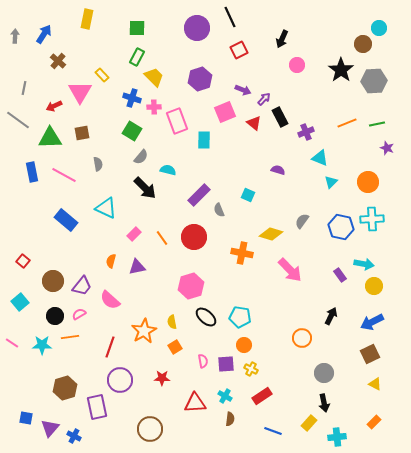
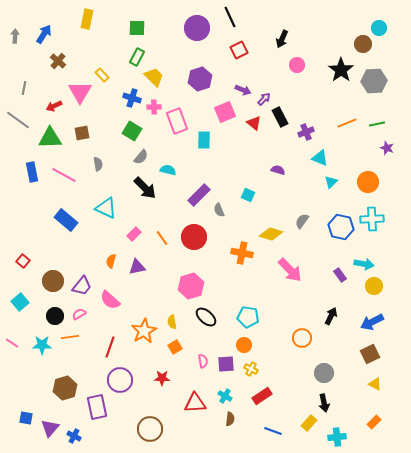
cyan pentagon at (240, 317): moved 8 px right
